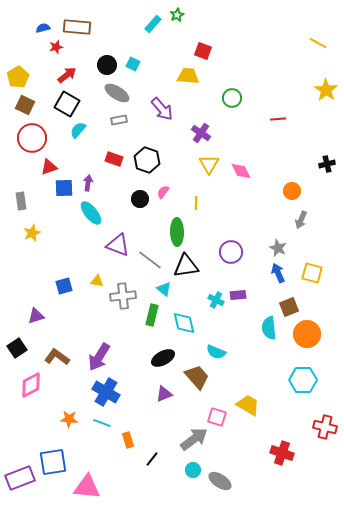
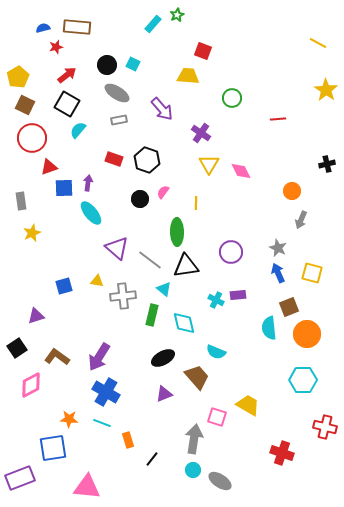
purple triangle at (118, 245): moved 1 px left, 3 px down; rotated 20 degrees clockwise
gray arrow at (194, 439): rotated 44 degrees counterclockwise
blue square at (53, 462): moved 14 px up
